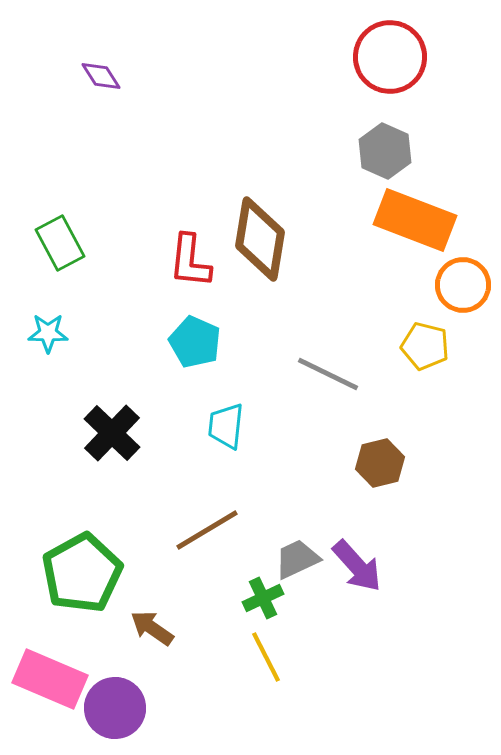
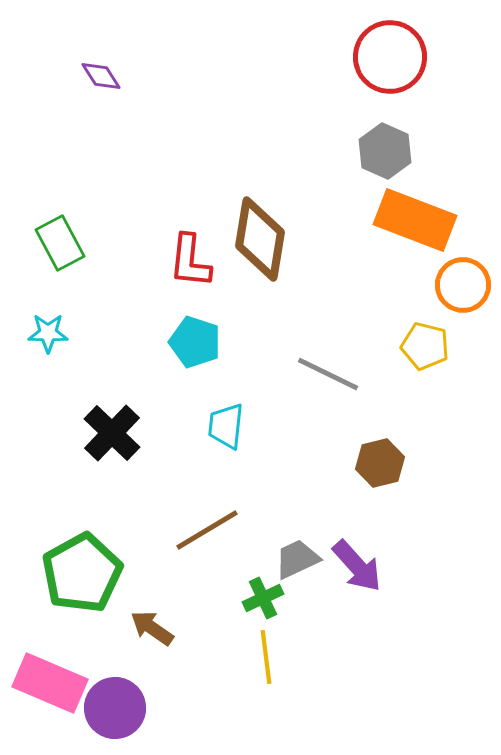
cyan pentagon: rotated 6 degrees counterclockwise
yellow line: rotated 20 degrees clockwise
pink rectangle: moved 4 px down
